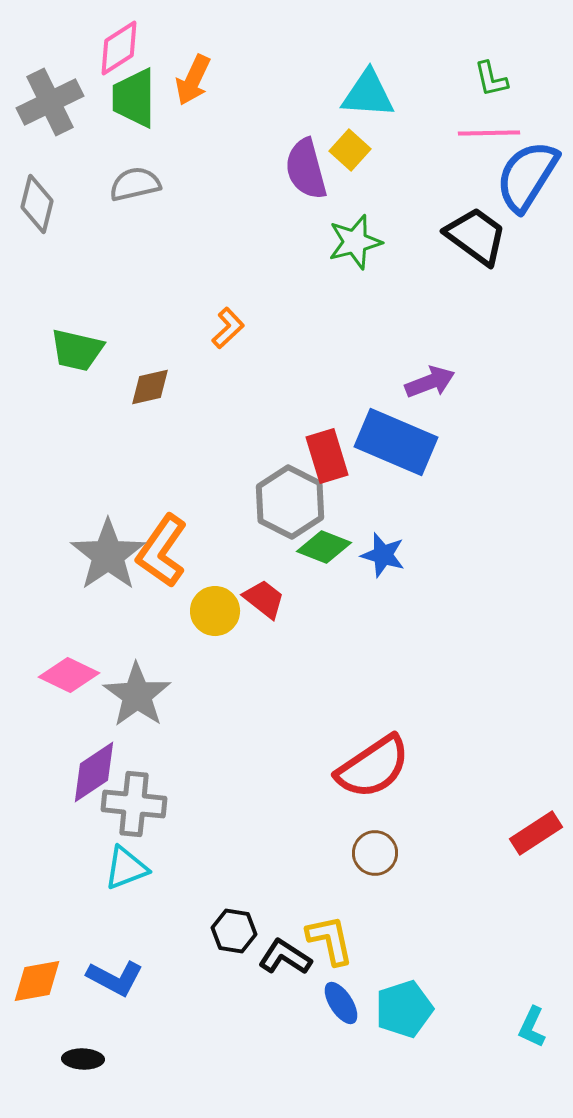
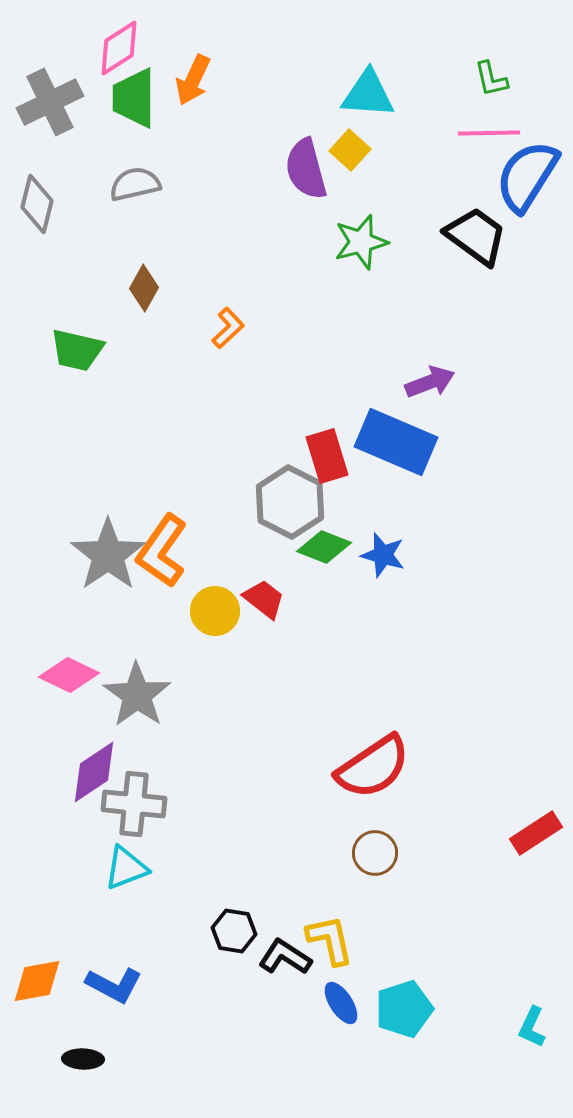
green star at (355, 242): moved 6 px right
brown diamond at (150, 387): moved 6 px left, 99 px up; rotated 48 degrees counterclockwise
blue L-shape at (115, 978): moved 1 px left, 7 px down
